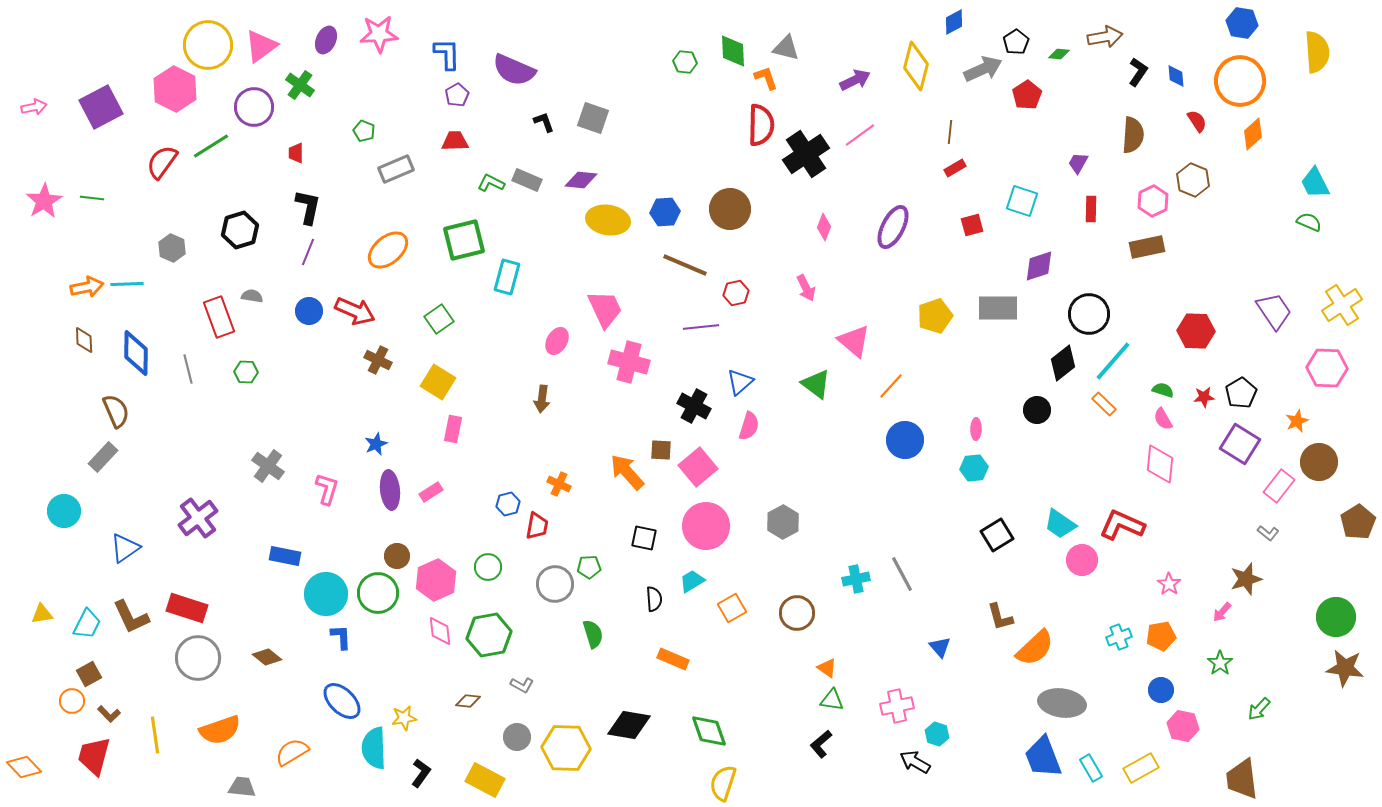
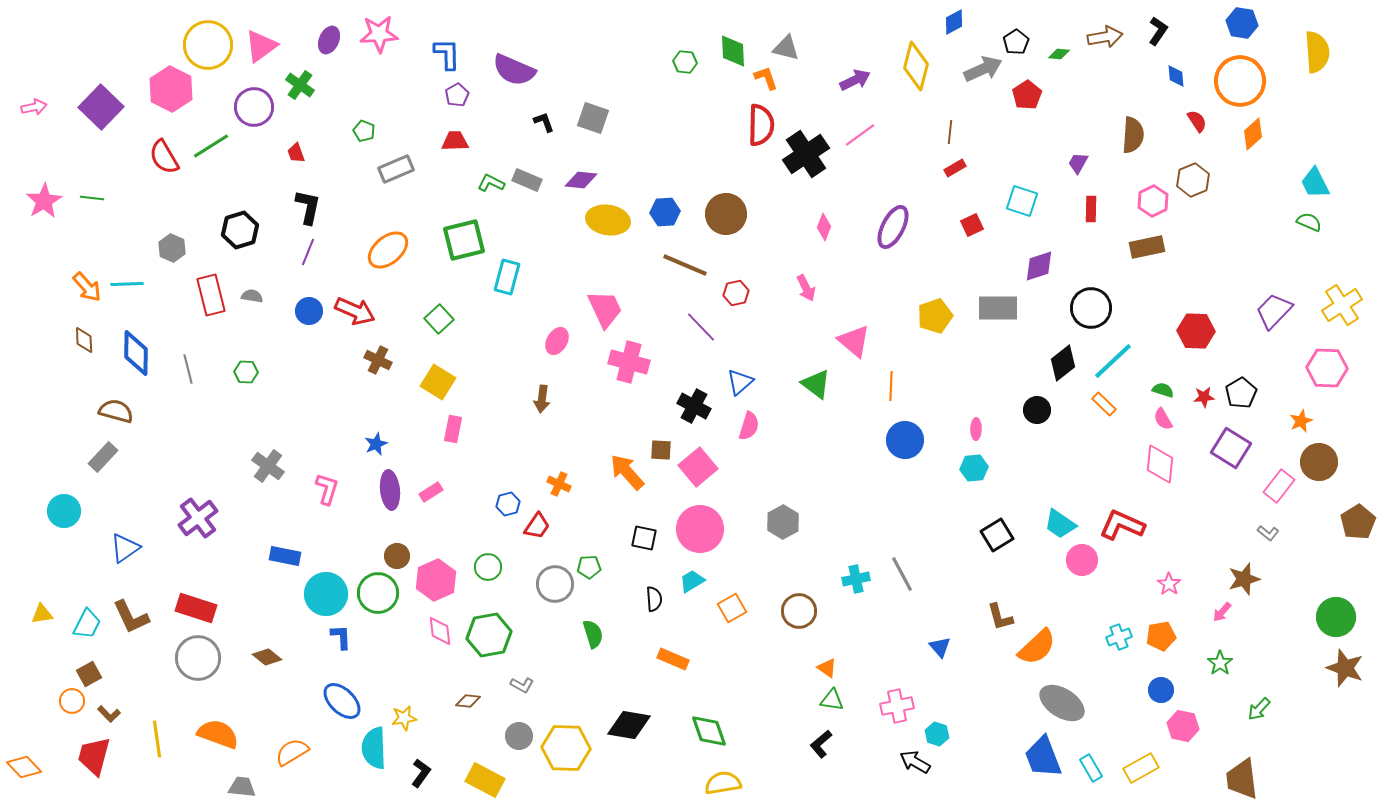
purple ellipse at (326, 40): moved 3 px right
black L-shape at (1138, 72): moved 20 px right, 41 px up
pink hexagon at (175, 89): moved 4 px left
purple square at (101, 107): rotated 18 degrees counterclockwise
red trapezoid at (296, 153): rotated 20 degrees counterclockwise
red semicircle at (162, 162): moved 2 px right, 5 px up; rotated 66 degrees counterclockwise
brown hexagon at (1193, 180): rotated 16 degrees clockwise
brown circle at (730, 209): moved 4 px left, 5 px down
red square at (972, 225): rotated 10 degrees counterclockwise
orange arrow at (87, 287): rotated 60 degrees clockwise
purple trapezoid at (1274, 311): rotated 102 degrees counterclockwise
black circle at (1089, 314): moved 2 px right, 6 px up
red rectangle at (219, 317): moved 8 px left, 22 px up; rotated 6 degrees clockwise
green square at (439, 319): rotated 8 degrees counterclockwise
purple line at (701, 327): rotated 52 degrees clockwise
cyan line at (1113, 361): rotated 6 degrees clockwise
orange line at (891, 386): rotated 40 degrees counterclockwise
brown semicircle at (116, 411): rotated 52 degrees counterclockwise
orange star at (1297, 421): moved 4 px right
purple square at (1240, 444): moved 9 px left, 4 px down
red trapezoid at (537, 526): rotated 24 degrees clockwise
pink circle at (706, 526): moved 6 px left, 3 px down
brown star at (1246, 579): moved 2 px left
red rectangle at (187, 608): moved 9 px right
brown circle at (797, 613): moved 2 px right, 2 px up
orange semicircle at (1035, 648): moved 2 px right, 1 px up
brown star at (1345, 668): rotated 12 degrees clockwise
gray ellipse at (1062, 703): rotated 24 degrees clockwise
orange semicircle at (220, 730): moved 2 px left, 4 px down; rotated 141 degrees counterclockwise
yellow line at (155, 735): moved 2 px right, 4 px down
gray circle at (517, 737): moved 2 px right, 1 px up
yellow semicircle at (723, 783): rotated 63 degrees clockwise
